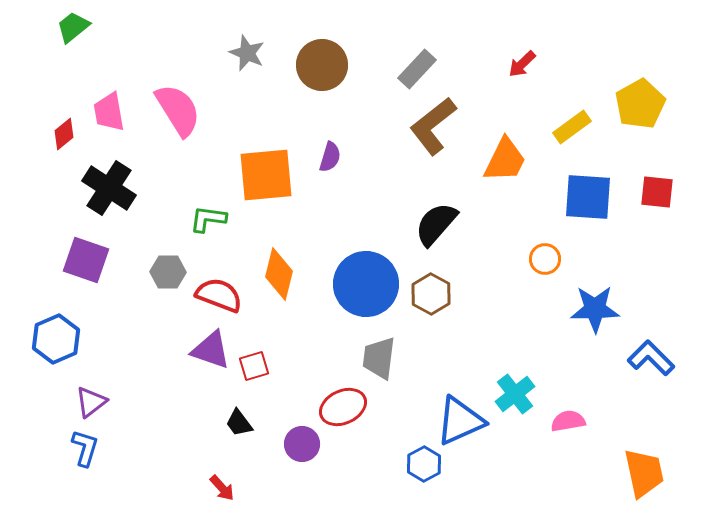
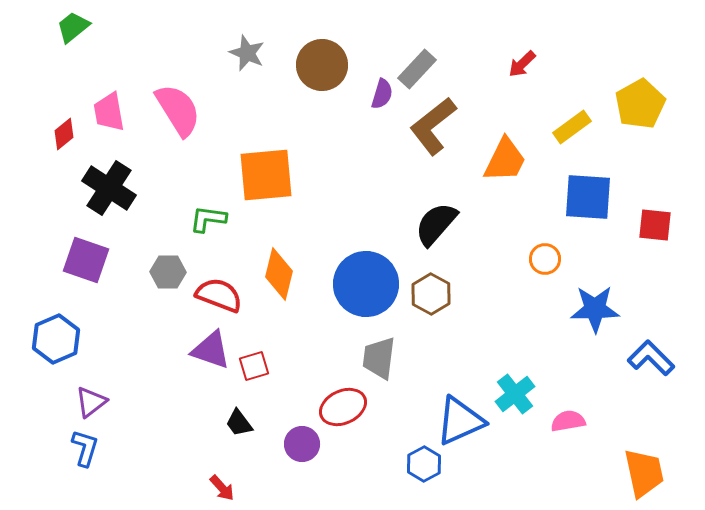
purple semicircle at (330, 157): moved 52 px right, 63 px up
red square at (657, 192): moved 2 px left, 33 px down
